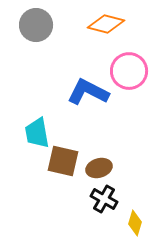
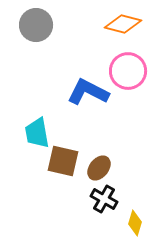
orange diamond: moved 17 px right
pink circle: moved 1 px left
brown ellipse: rotated 35 degrees counterclockwise
